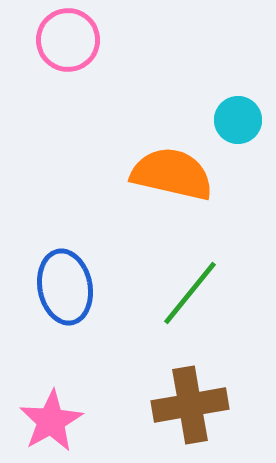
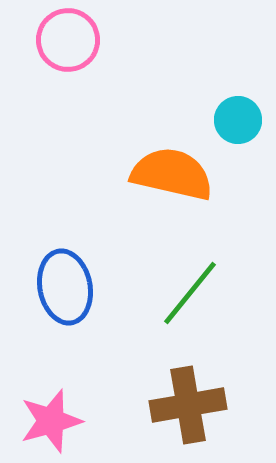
brown cross: moved 2 px left
pink star: rotated 14 degrees clockwise
